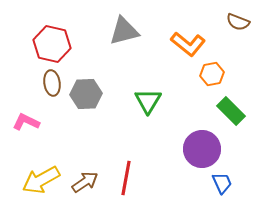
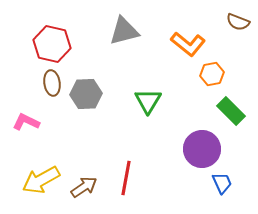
brown arrow: moved 1 px left, 5 px down
